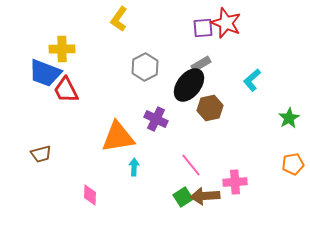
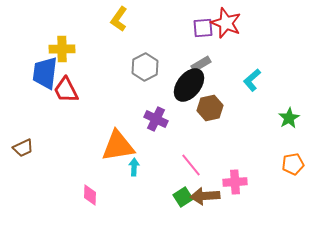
blue trapezoid: rotated 76 degrees clockwise
orange triangle: moved 9 px down
brown trapezoid: moved 18 px left, 6 px up; rotated 10 degrees counterclockwise
